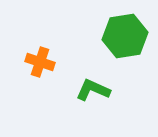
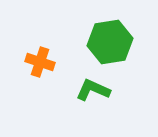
green hexagon: moved 15 px left, 6 px down
